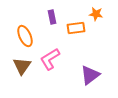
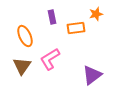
orange star: rotated 24 degrees counterclockwise
purple triangle: moved 2 px right
